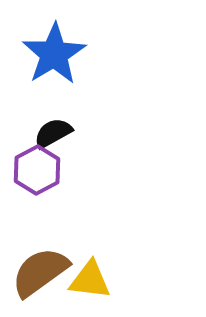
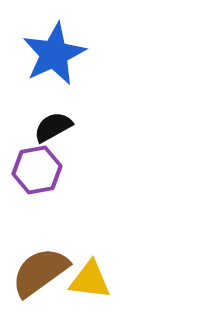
blue star: rotated 6 degrees clockwise
black semicircle: moved 6 px up
purple hexagon: rotated 18 degrees clockwise
